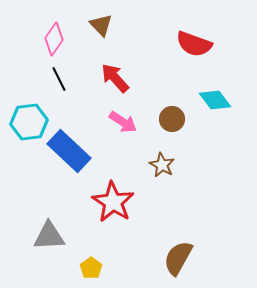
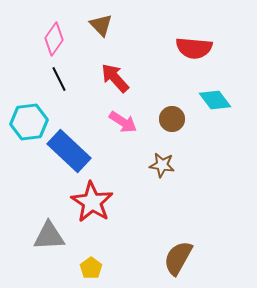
red semicircle: moved 4 px down; rotated 15 degrees counterclockwise
brown star: rotated 20 degrees counterclockwise
red star: moved 21 px left
